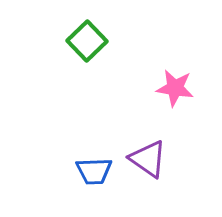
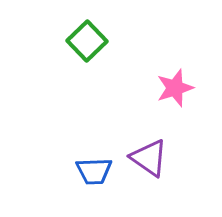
pink star: rotated 27 degrees counterclockwise
purple triangle: moved 1 px right, 1 px up
